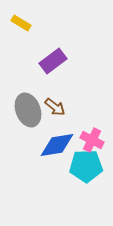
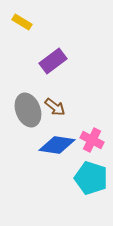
yellow rectangle: moved 1 px right, 1 px up
blue diamond: rotated 18 degrees clockwise
cyan pentagon: moved 5 px right, 12 px down; rotated 20 degrees clockwise
